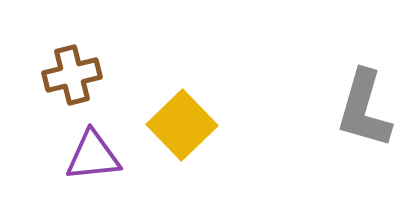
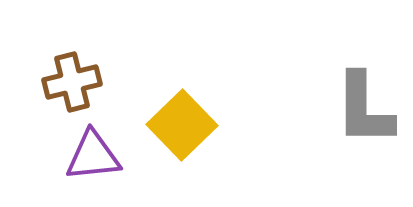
brown cross: moved 7 px down
gray L-shape: rotated 16 degrees counterclockwise
